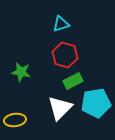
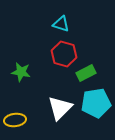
cyan triangle: rotated 36 degrees clockwise
red hexagon: moved 1 px left, 1 px up
green rectangle: moved 13 px right, 8 px up
